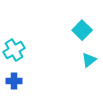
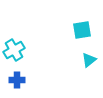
cyan square: rotated 36 degrees clockwise
blue cross: moved 3 px right, 1 px up
